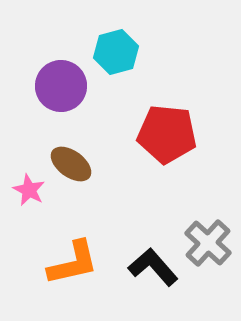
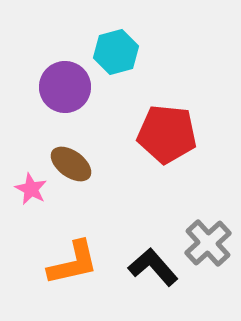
purple circle: moved 4 px right, 1 px down
pink star: moved 2 px right, 1 px up
gray cross: rotated 6 degrees clockwise
